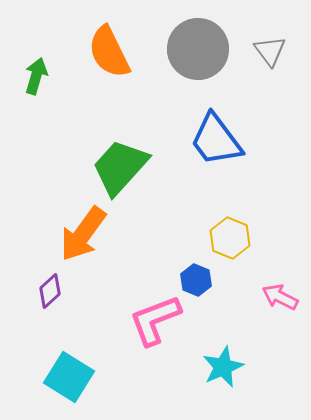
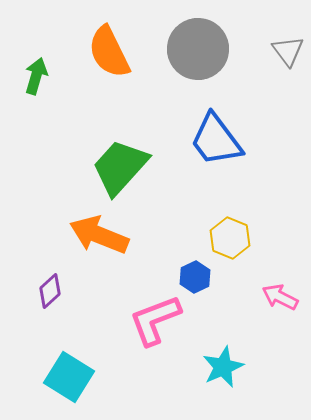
gray triangle: moved 18 px right
orange arrow: moved 16 px right, 1 px down; rotated 76 degrees clockwise
blue hexagon: moved 1 px left, 3 px up; rotated 12 degrees clockwise
